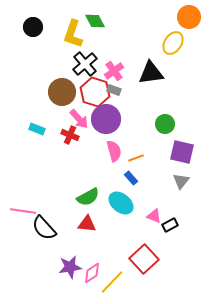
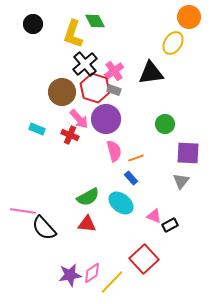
black circle: moved 3 px up
red hexagon: moved 4 px up
purple square: moved 6 px right, 1 px down; rotated 10 degrees counterclockwise
purple star: moved 8 px down
